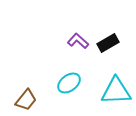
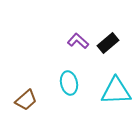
black rectangle: rotated 10 degrees counterclockwise
cyan ellipse: rotated 65 degrees counterclockwise
brown trapezoid: rotated 10 degrees clockwise
